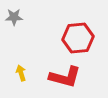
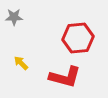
yellow arrow: moved 10 px up; rotated 28 degrees counterclockwise
